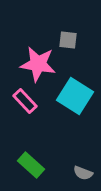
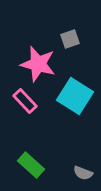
gray square: moved 2 px right, 1 px up; rotated 24 degrees counterclockwise
pink star: rotated 6 degrees clockwise
